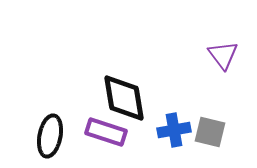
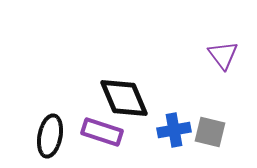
black diamond: rotated 14 degrees counterclockwise
purple rectangle: moved 4 px left
